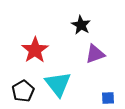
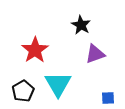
cyan triangle: rotated 8 degrees clockwise
